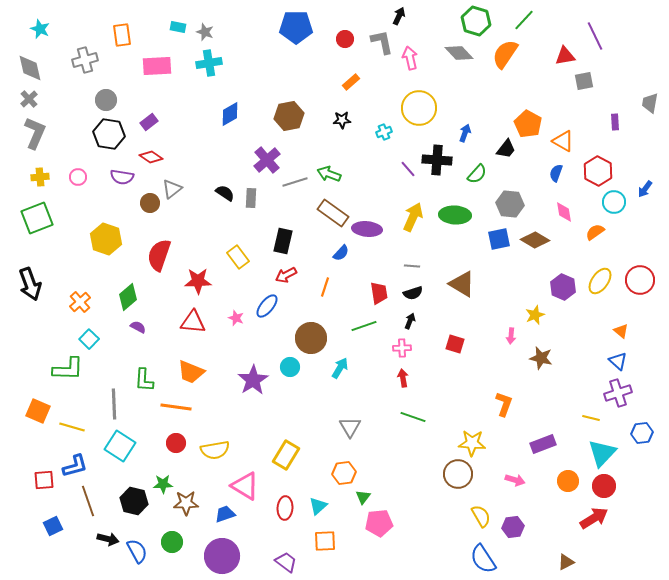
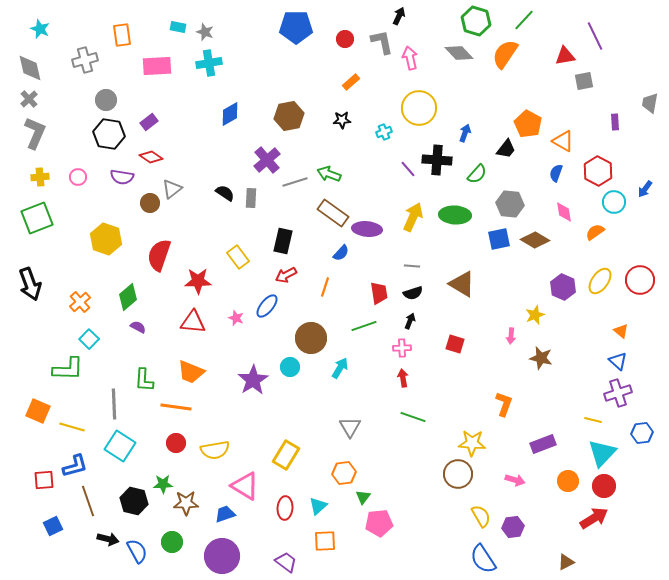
yellow line at (591, 418): moved 2 px right, 2 px down
